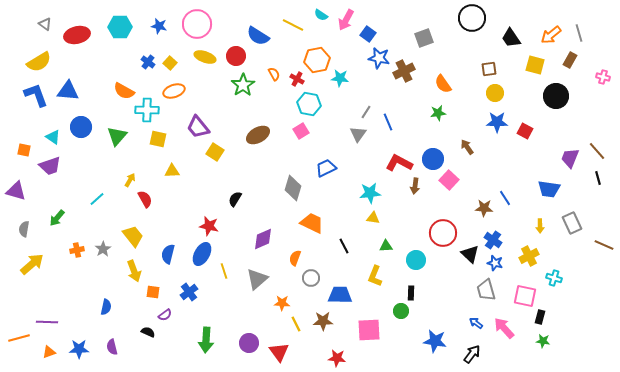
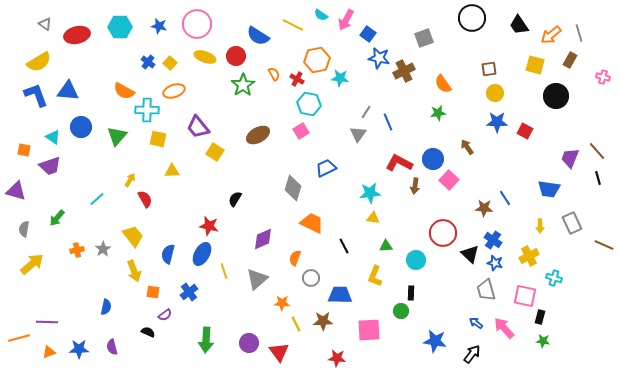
black trapezoid at (511, 38): moved 8 px right, 13 px up
